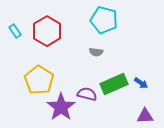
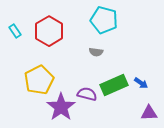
red hexagon: moved 2 px right
yellow pentagon: rotated 12 degrees clockwise
green rectangle: moved 1 px down
purple triangle: moved 4 px right, 3 px up
